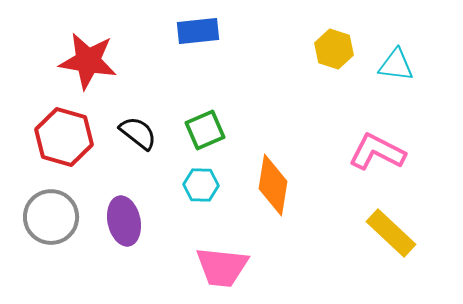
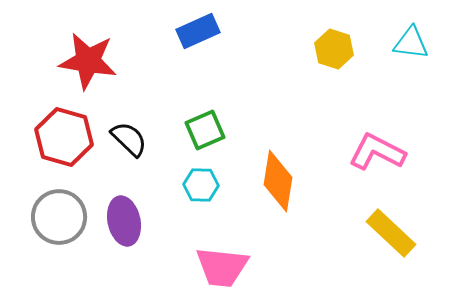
blue rectangle: rotated 18 degrees counterclockwise
cyan triangle: moved 15 px right, 22 px up
black semicircle: moved 9 px left, 6 px down; rotated 6 degrees clockwise
orange diamond: moved 5 px right, 4 px up
gray circle: moved 8 px right
